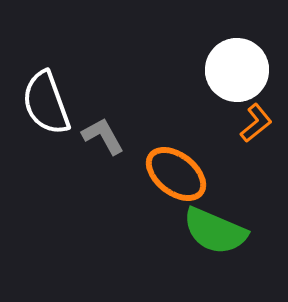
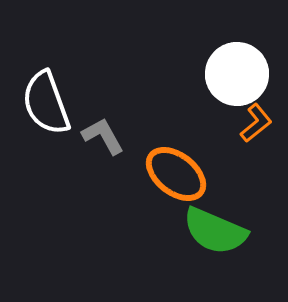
white circle: moved 4 px down
